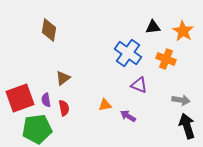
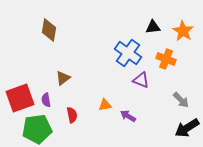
purple triangle: moved 2 px right, 5 px up
gray arrow: rotated 36 degrees clockwise
red semicircle: moved 8 px right, 7 px down
black arrow: moved 2 px down; rotated 105 degrees counterclockwise
